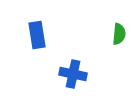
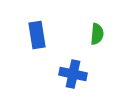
green semicircle: moved 22 px left
